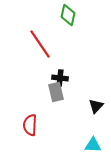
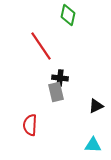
red line: moved 1 px right, 2 px down
black triangle: rotated 21 degrees clockwise
